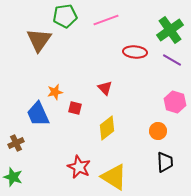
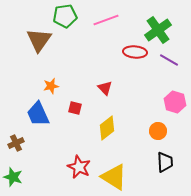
green cross: moved 12 px left
purple line: moved 3 px left
orange star: moved 4 px left, 6 px up
